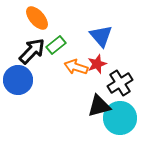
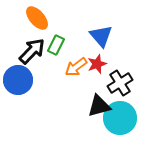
green rectangle: rotated 24 degrees counterclockwise
orange arrow: rotated 55 degrees counterclockwise
